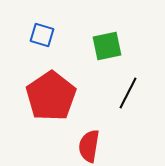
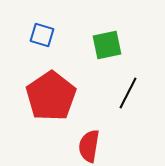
green square: moved 1 px up
